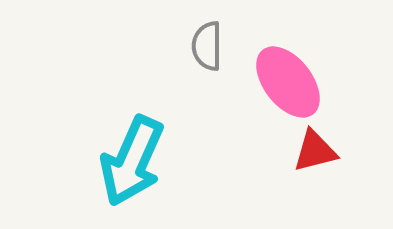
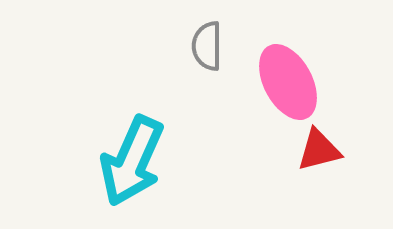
pink ellipse: rotated 10 degrees clockwise
red triangle: moved 4 px right, 1 px up
